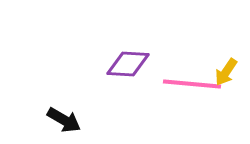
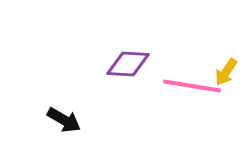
pink line: moved 2 px down; rotated 4 degrees clockwise
